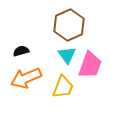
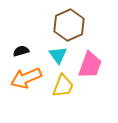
cyan triangle: moved 9 px left
yellow trapezoid: moved 1 px up
